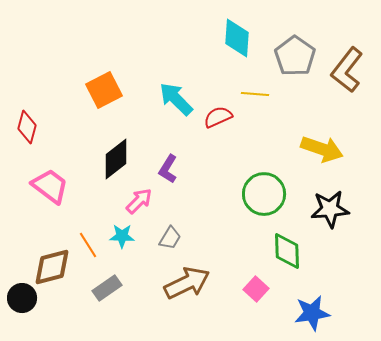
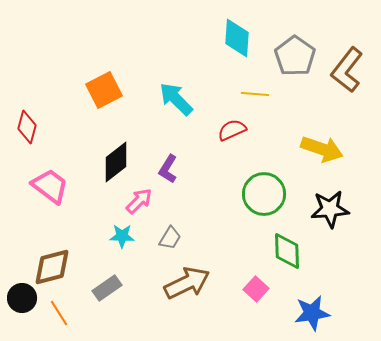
red semicircle: moved 14 px right, 13 px down
black diamond: moved 3 px down
orange line: moved 29 px left, 68 px down
